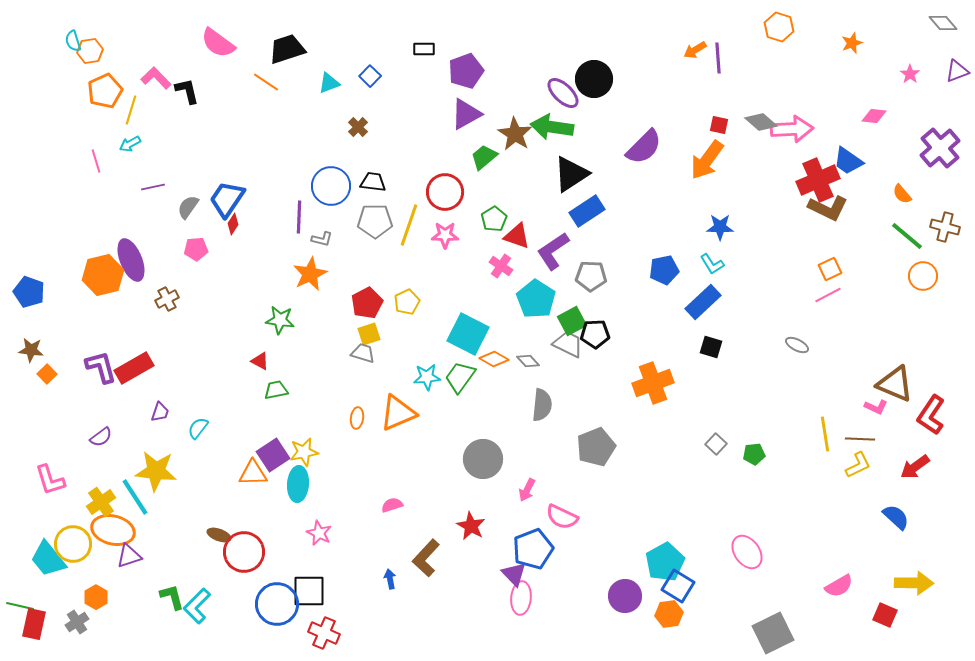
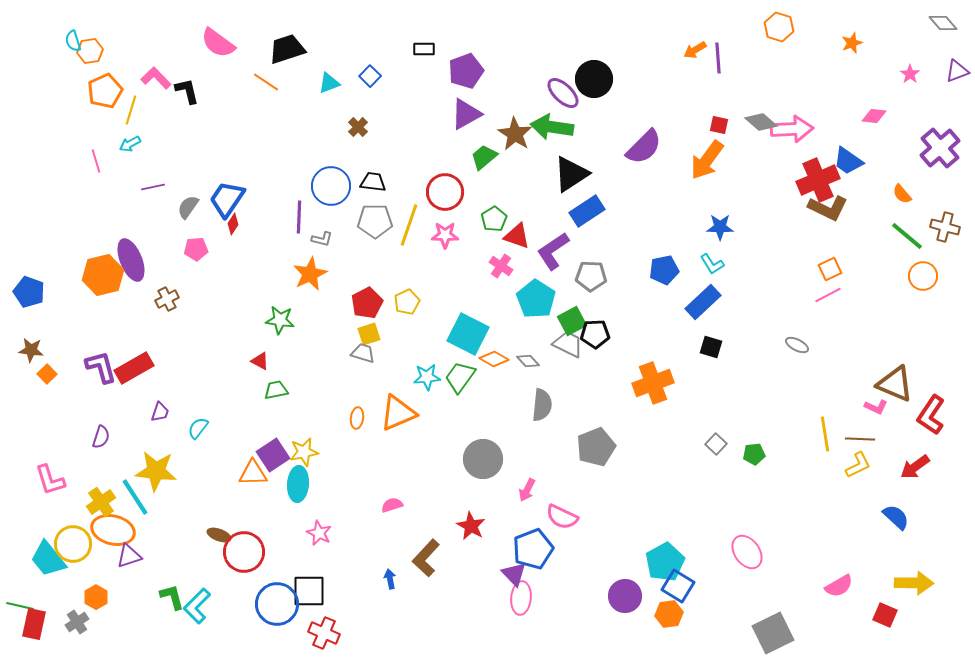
purple semicircle at (101, 437): rotated 35 degrees counterclockwise
